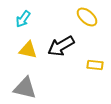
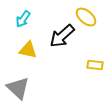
yellow ellipse: moved 1 px left
black arrow: moved 1 px right, 10 px up; rotated 12 degrees counterclockwise
gray triangle: moved 7 px left; rotated 30 degrees clockwise
